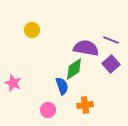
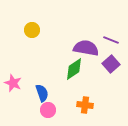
blue semicircle: moved 20 px left, 7 px down
orange cross: rotated 14 degrees clockwise
